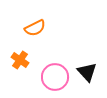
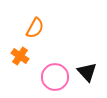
orange semicircle: rotated 35 degrees counterclockwise
orange cross: moved 4 px up
